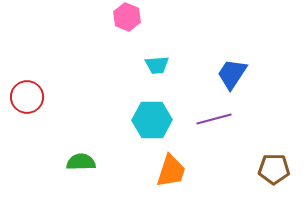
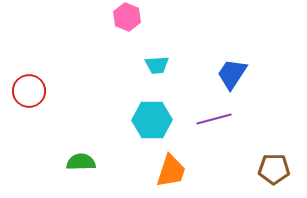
red circle: moved 2 px right, 6 px up
